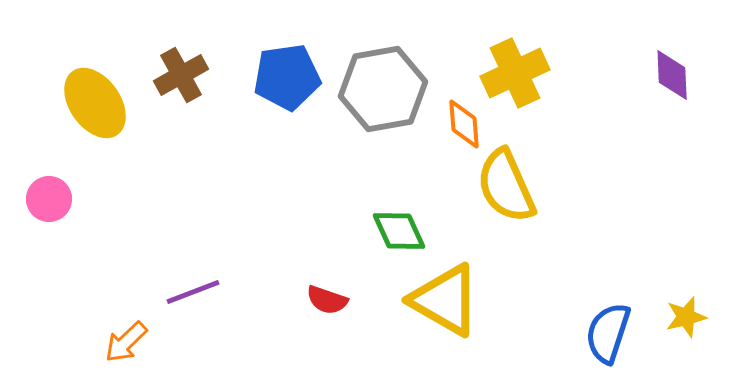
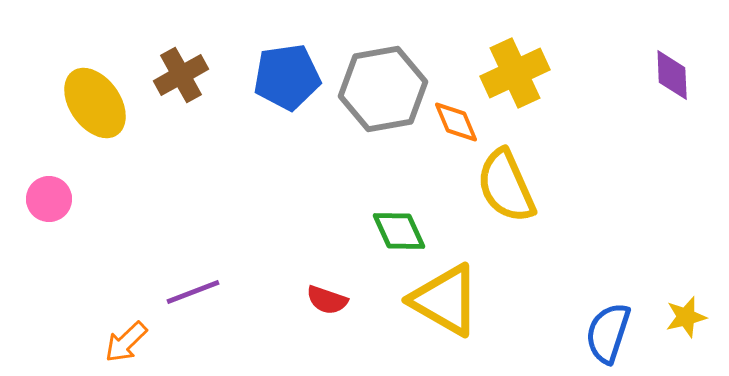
orange diamond: moved 8 px left, 2 px up; rotated 18 degrees counterclockwise
